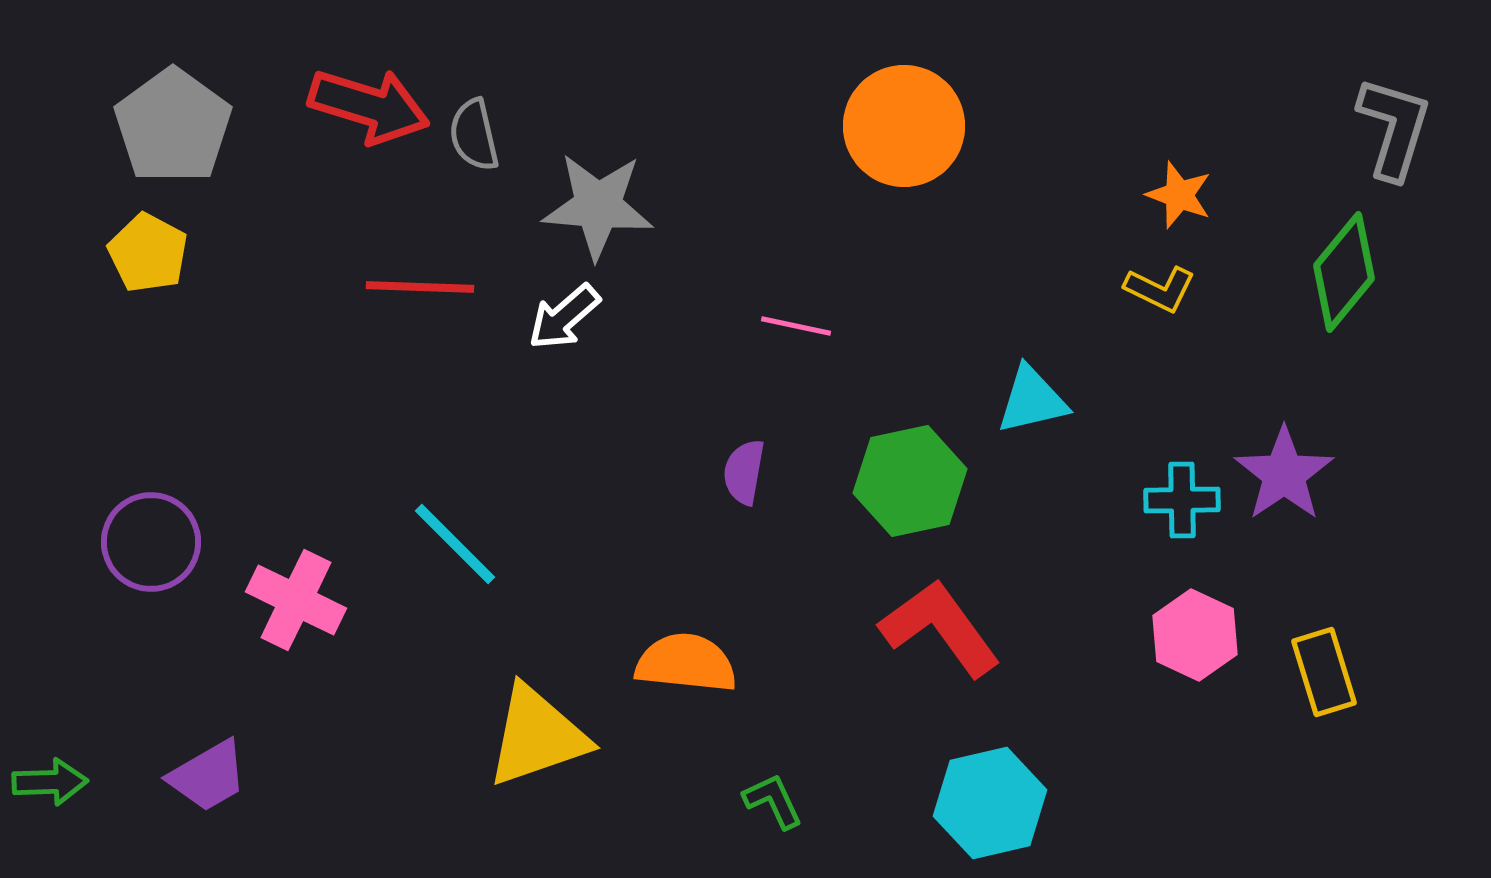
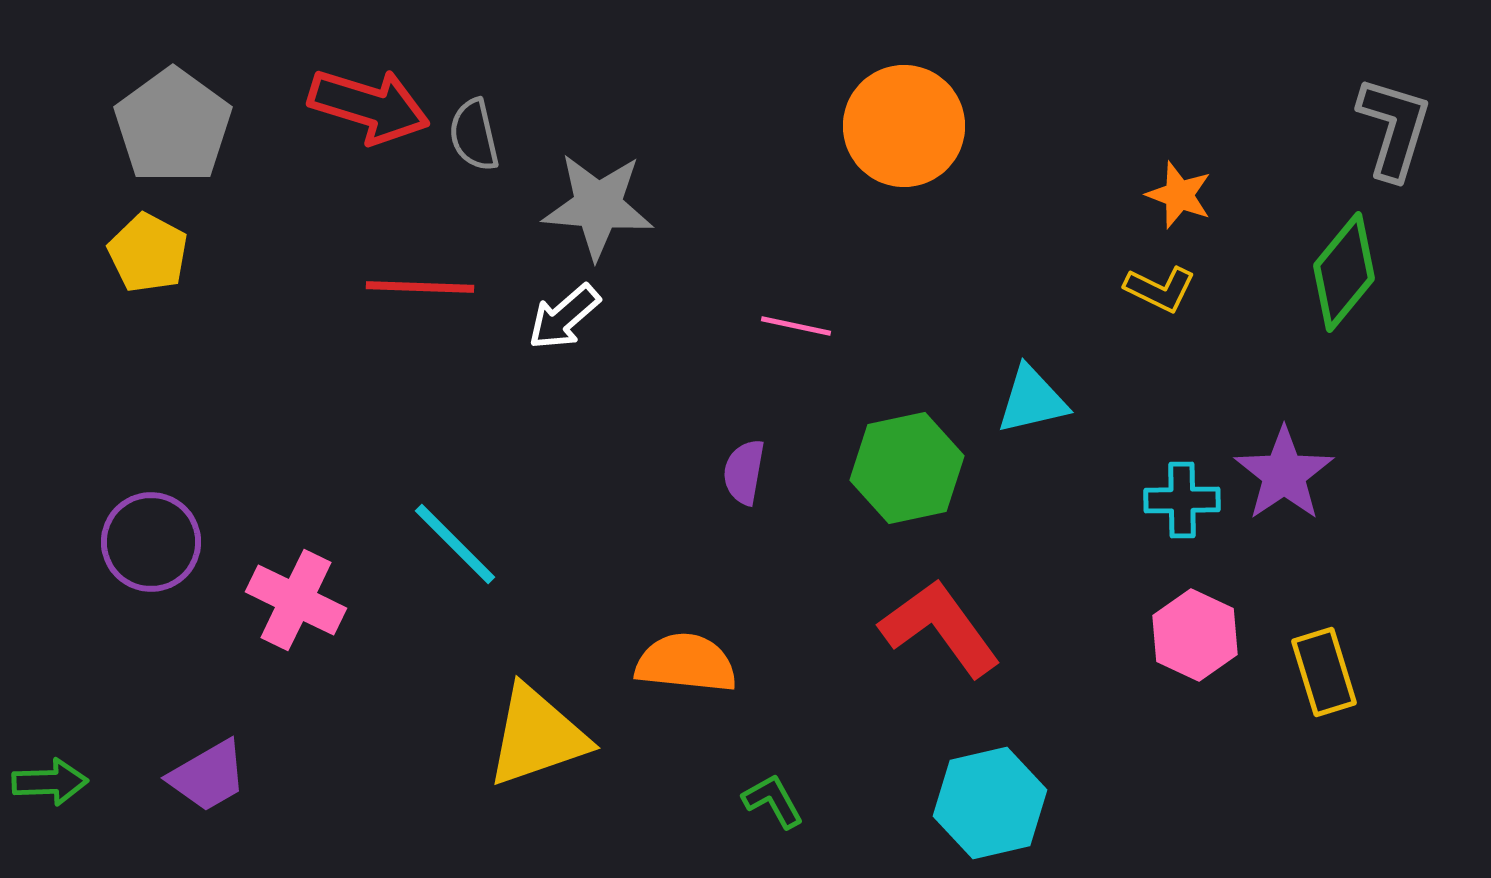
green hexagon: moved 3 px left, 13 px up
green L-shape: rotated 4 degrees counterclockwise
